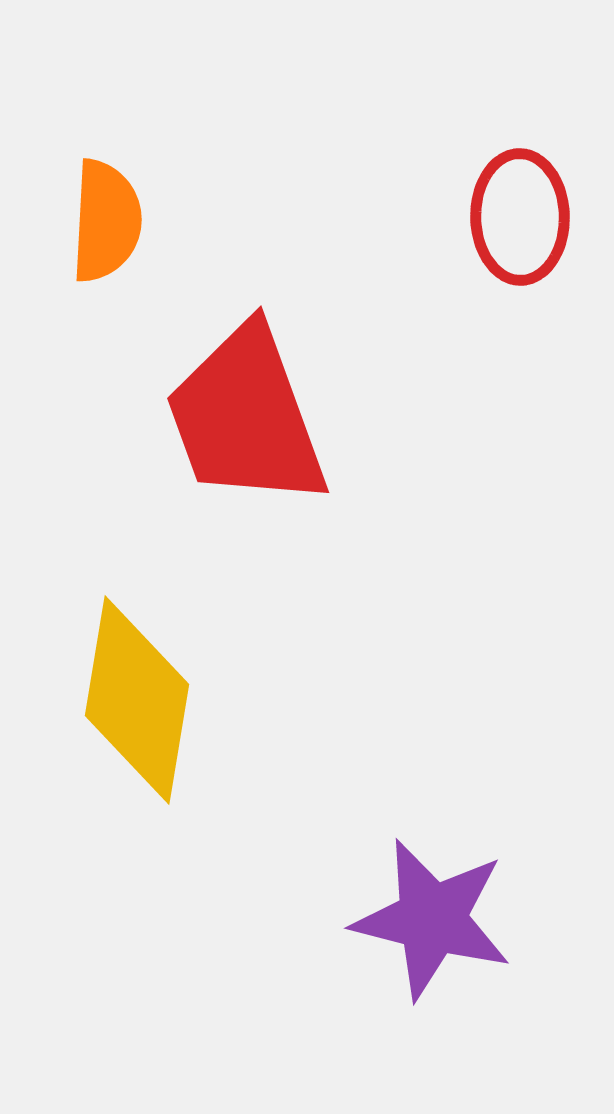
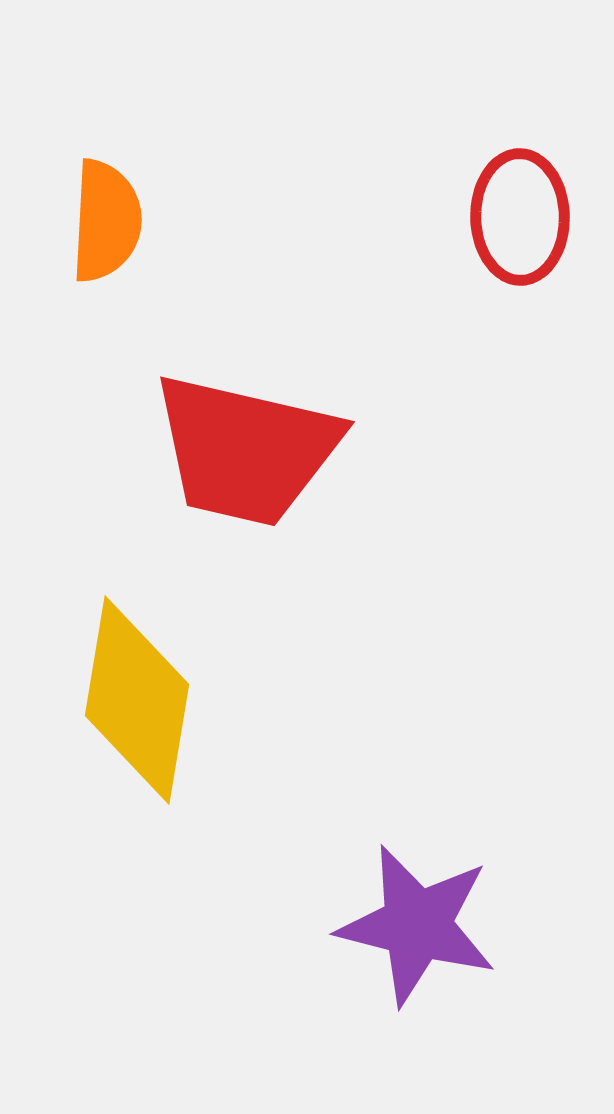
red trapezoid: moved 33 px down; rotated 57 degrees counterclockwise
purple star: moved 15 px left, 6 px down
